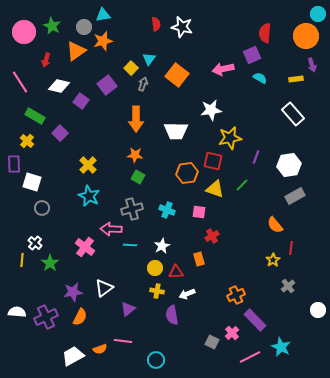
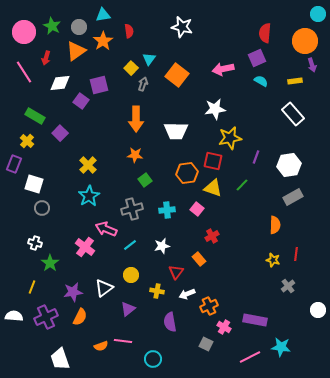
red semicircle at (156, 24): moved 27 px left, 7 px down
gray circle at (84, 27): moved 5 px left
orange circle at (306, 36): moved 1 px left, 5 px down
orange star at (103, 41): rotated 18 degrees counterclockwise
purple square at (252, 55): moved 5 px right, 3 px down
red arrow at (46, 60): moved 2 px up
cyan semicircle at (260, 78): moved 1 px right, 3 px down
yellow rectangle at (296, 79): moved 1 px left, 2 px down
pink line at (20, 82): moved 4 px right, 10 px up
purple square at (107, 85): moved 8 px left; rotated 24 degrees clockwise
white diamond at (59, 86): moved 1 px right, 3 px up; rotated 20 degrees counterclockwise
white star at (211, 110): moved 4 px right, 1 px up
purple rectangle at (14, 164): rotated 24 degrees clockwise
green square at (138, 177): moved 7 px right, 3 px down; rotated 24 degrees clockwise
white square at (32, 182): moved 2 px right, 2 px down
yellow triangle at (215, 189): moved 2 px left, 1 px up
cyan star at (89, 196): rotated 15 degrees clockwise
gray rectangle at (295, 196): moved 2 px left, 1 px down
cyan cross at (167, 210): rotated 28 degrees counterclockwise
pink square at (199, 212): moved 2 px left, 3 px up; rotated 32 degrees clockwise
orange semicircle at (275, 225): rotated 138 degrees counterclockwise
pink arrow at (111, 229): moved 5 px left; rotated 20 degrees clockwise
white cross at (35, 243): rotated 24 degrees counterclockwise
cyan line at (130, 245): rotated 40 degrees counterclockwise
white star at (162, 246): rotated 14 degrees clockwise
red line at (291, 248): moved 5 px right, 6 px down
orange rectangle at (199, 259): rotated 24 degrees counterclockwise
yellow line at (22, 260): moved 10 px right, 27 px down; rotated 16 degrees clockwise
yellow star at (273, 260): rotated 24 degrees counterclockwise
yellow circle at (155, 268): moved 24 px left, 7 px down
red triangle at (176, 272): rotated 49 degrees counterclockwise
orange cross at (236, 295): moved 27 px left, 11 px down
white semicircle at (17, 312): moved 3 px left, 4 px down
purple semicircle at (172, 315): moved 2 px left, 7 px down
purple rectangle at (255, 320): rotated 35 degrees counterclockwise
pink cross at (232, 333): moved 8 px left, 6 px up; rotated 16 degrees counterclockwise
gray square at (212, 342): moved 6 px left, 2 px down
cyan star at (281, 347): rotated 18 degrees counterclockwise
orange semicircle at (100, 349): moved 1 px right, 3 px up
white trapezoid at (73, 356): moved 13 px left, 3 px down; rotated 80 degrees counterclockwise
cyan circle at (156, 360): moved 3 px left, 1 px up
